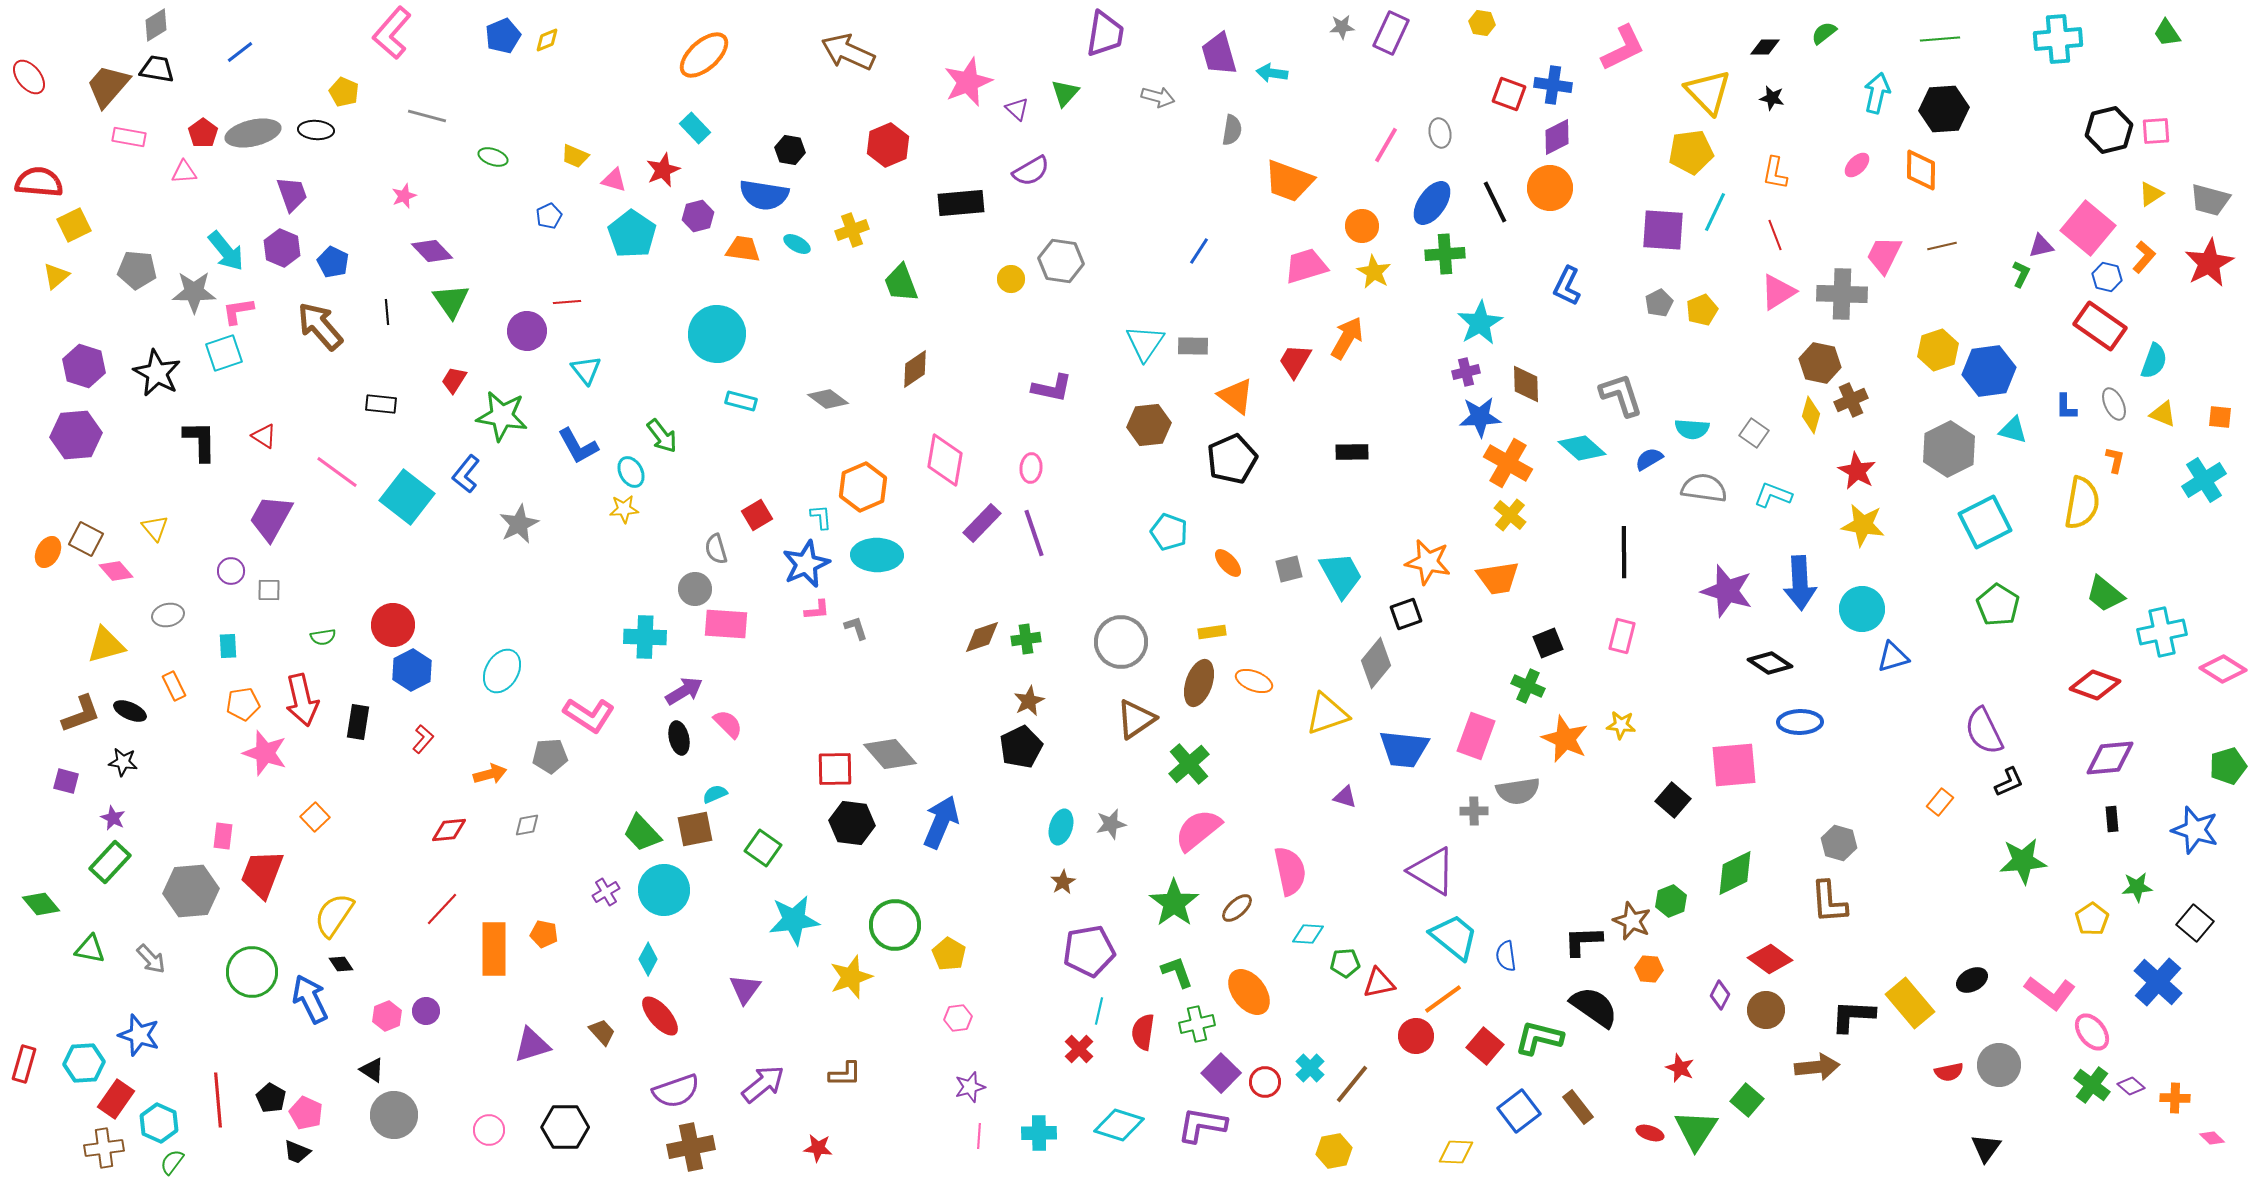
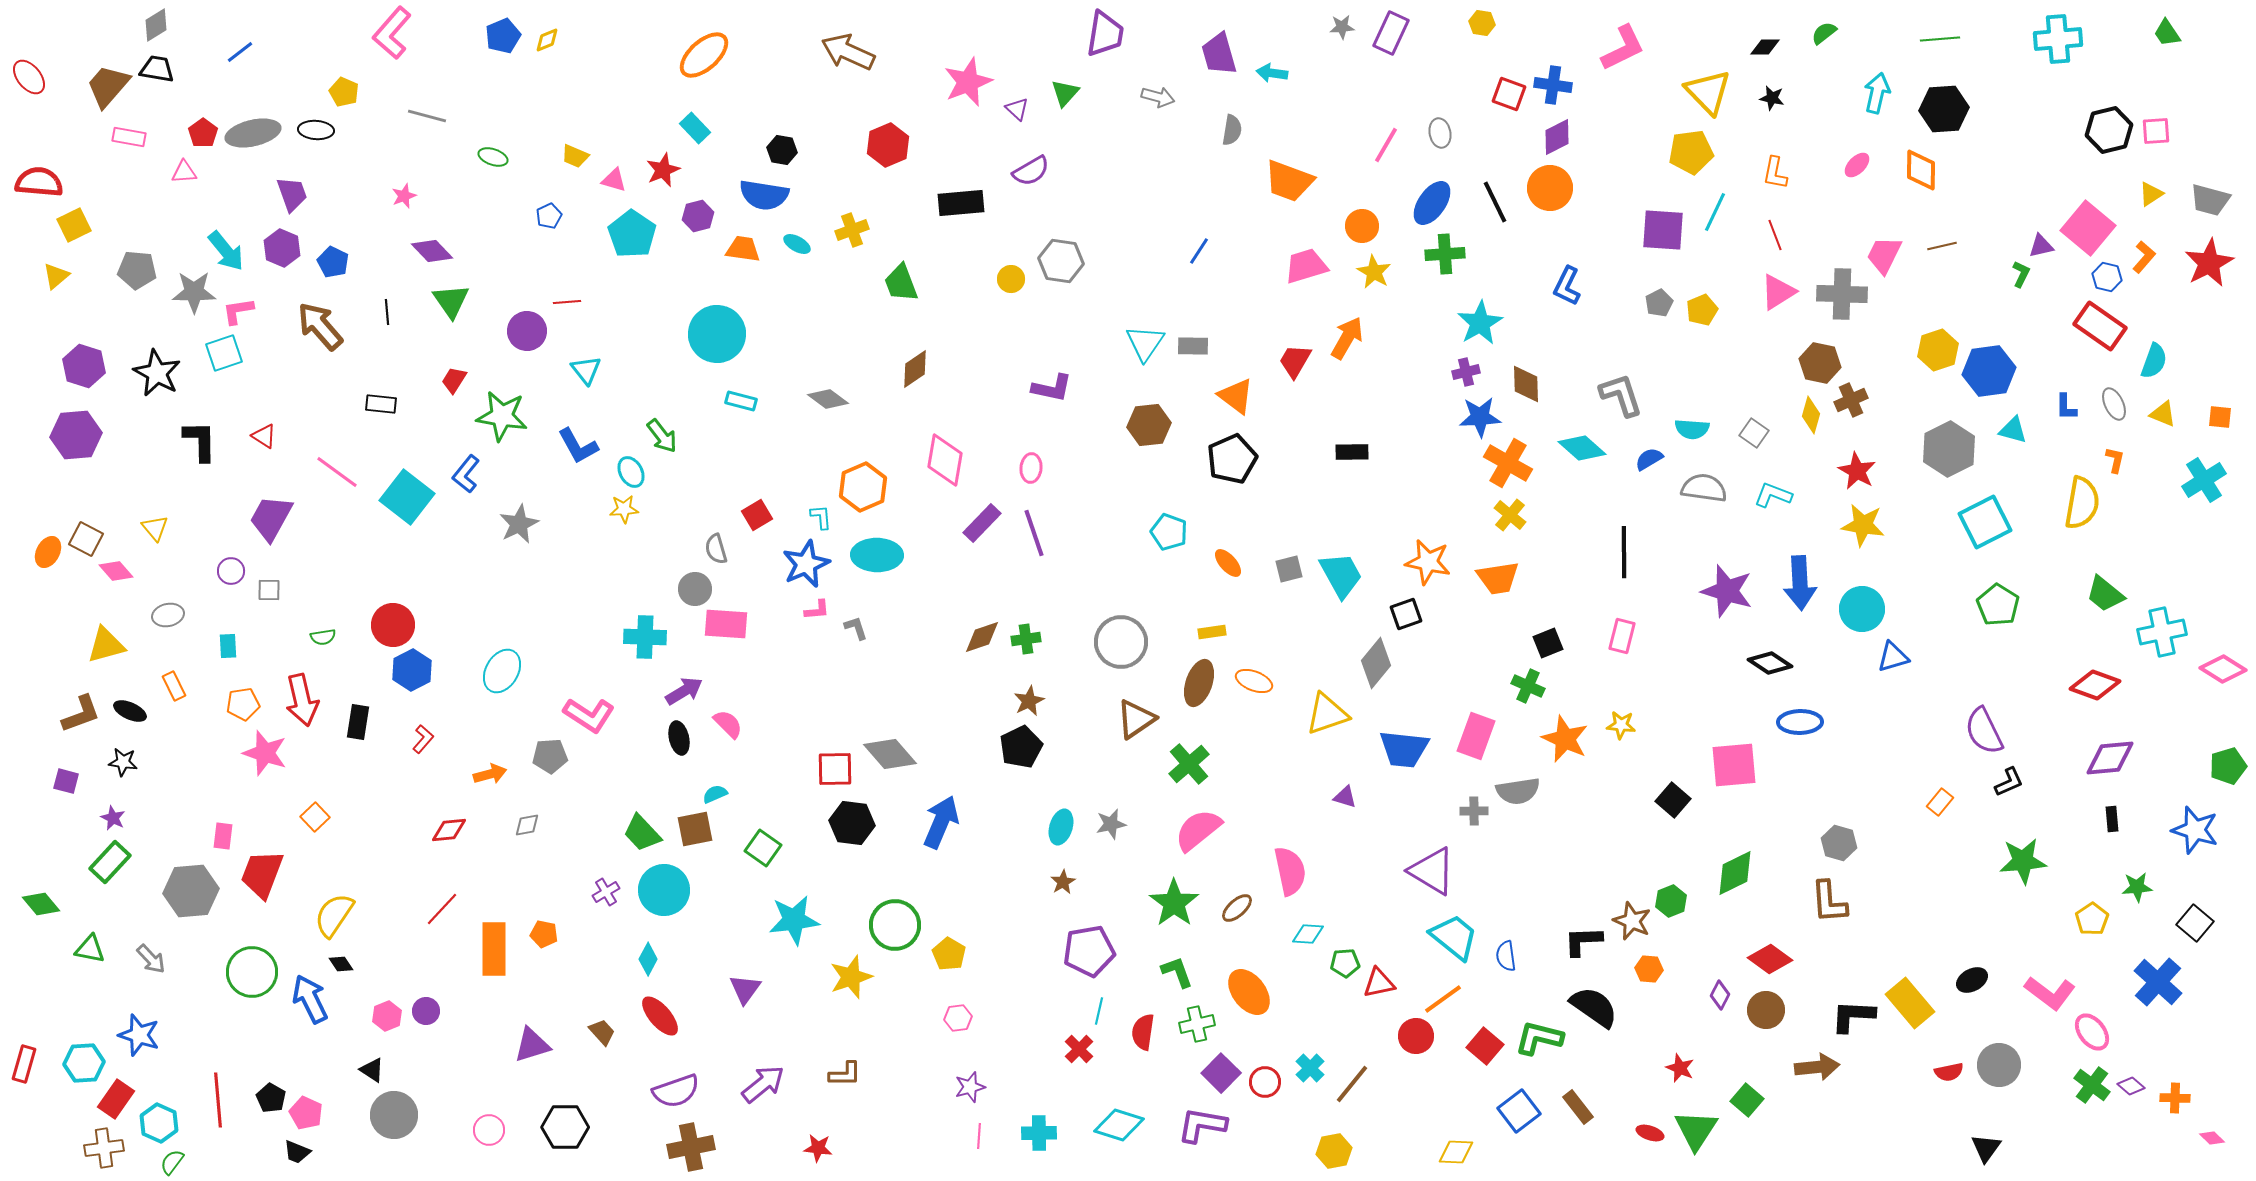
black hexagon at (790, 150): moved 8 px left
